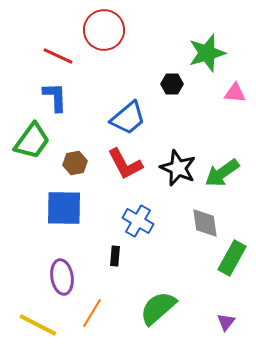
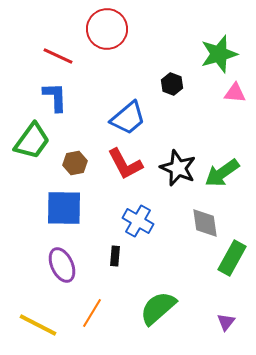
red circle: moved 3 px right, 1 px up
green star: moved 12 px right, 1 px down
black hexagon: rotated 20 degrees clockwise
purple ellipse: moved 12 px up; rotated 16 degrees counterclockwise
